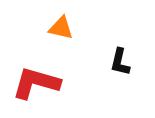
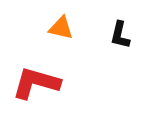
black L-shape: moved 27 px up
